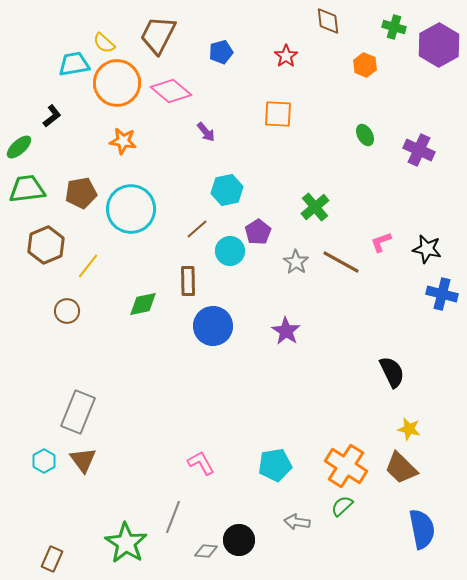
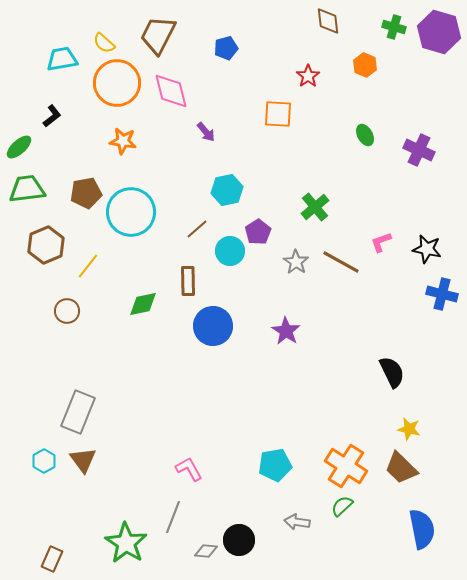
purple hexagon at (439, 45): moved 13 px up; rotated 15 degrees counterclockwise
blue pentagon at (221, 52): moved 5 px right, 4 px up
red star at (286, 56): moved 22 px right, 20 px down
cyan trapezoid at (74, 64): moved 12 px left, 5 px up
pink diamond at (171, 91): rotated 36 degrees clockwise
brown pentagon at (81, 193): moved 5 px right
cyan circle at (131, 209): moved 3 px down
pink L-shape at (201, 463): moved 12 px left, 6 px down
